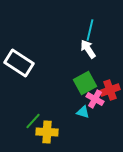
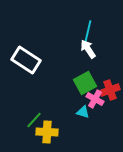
cyan line: moved 2 px left, 1 px down
white rectangle: moved 7 px right, 3 px up
green line: moved 1 px right, 1 px up
